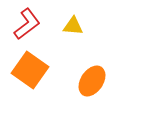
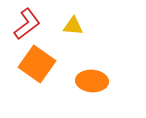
orange square: moved 7 px right, 6 px up
orange ellipse: rotated 60 degrees clockwise
